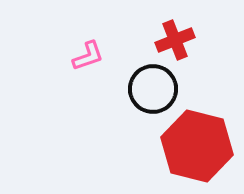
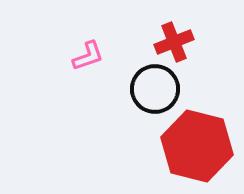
red cross: moved 1 px left, 2 px down
black circle: moved 2 px right
